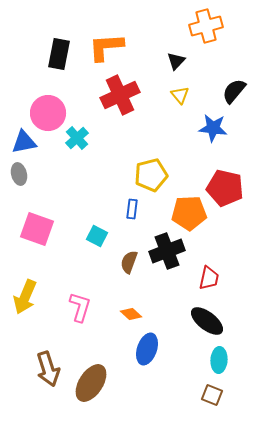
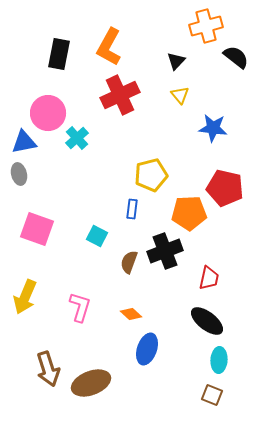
orange L-shape: moved 3 px right; rotated 57 degrees counterclockwise
black semicircle: moved 2 px right, 34 px up; rotated 88 degrees clockwise
black cross: moved 2 px left
brown ellipse: rotated 36 degrees clockwise
